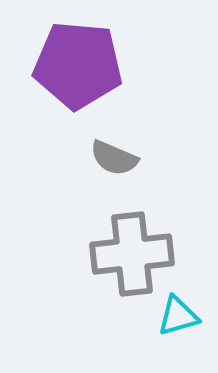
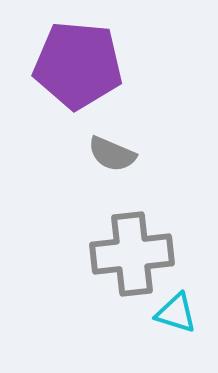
gray semicircle: moved 2 px left, 4 px up
cyan triangle: moved 2 px left, 3 px up; rotated 33 degrees clockwise
